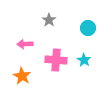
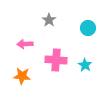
cyan star: moved 1 px right, 5 px down
orange star: rotated 24 degrees counterclockwise
